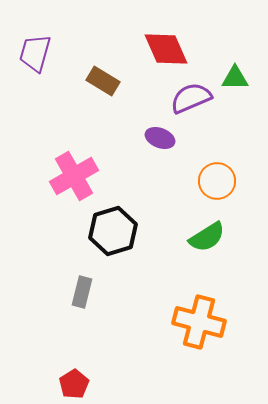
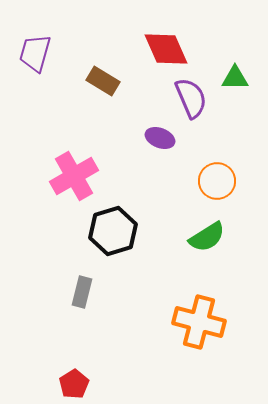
purple semicircle: rotated 90 degrees clockwise
